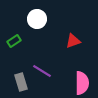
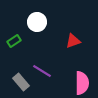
white circle: moved 3 px down
gray rectangle: rotated 24 degrees counterclockwise
